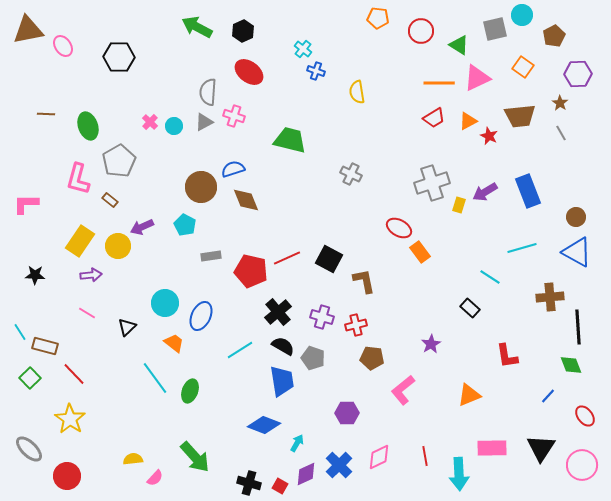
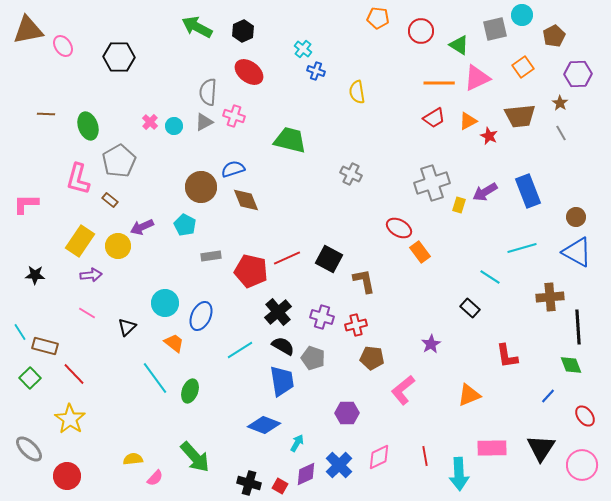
orange square at (523, 67): rotated 20 degrees clockwise
